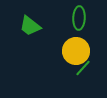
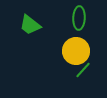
green trapezoid: moved 1 px up
green line: moved 2 px down
